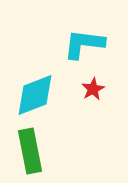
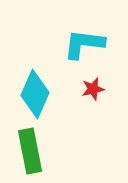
red star: rotated 15 degrees clockwise
cyan diamond: moved 1 px up; rotated 45 degrees counterclockwise
